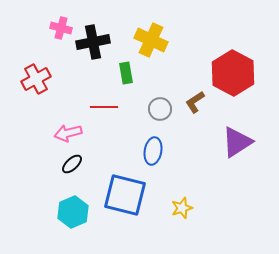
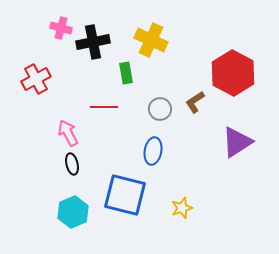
pink arrow: rotated 76 degrees clockwise
black ellipse: rotated 60 degrees counterclockwise
